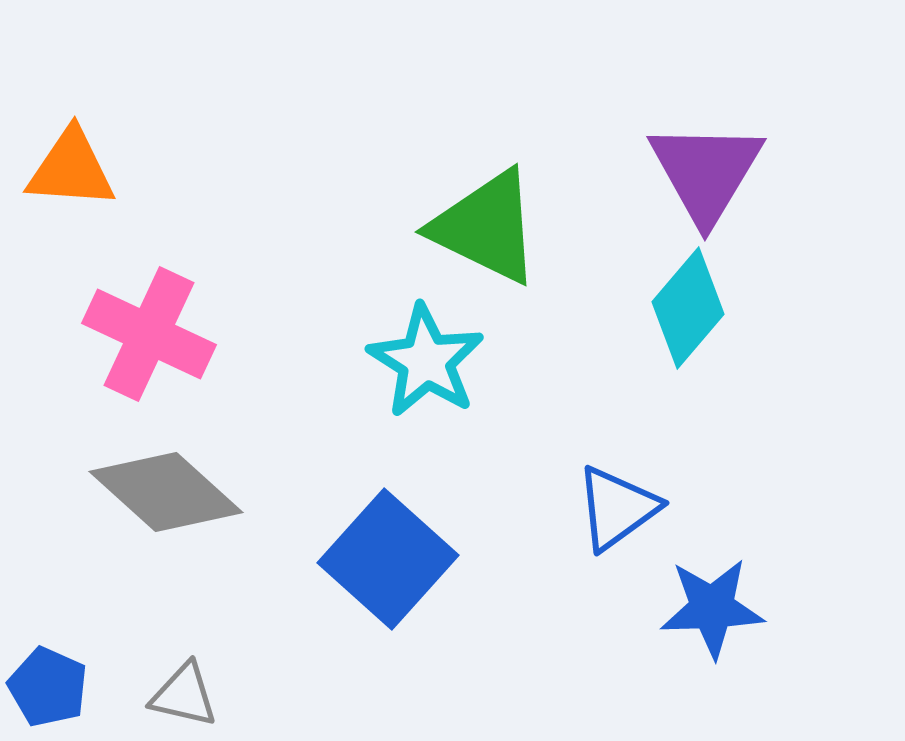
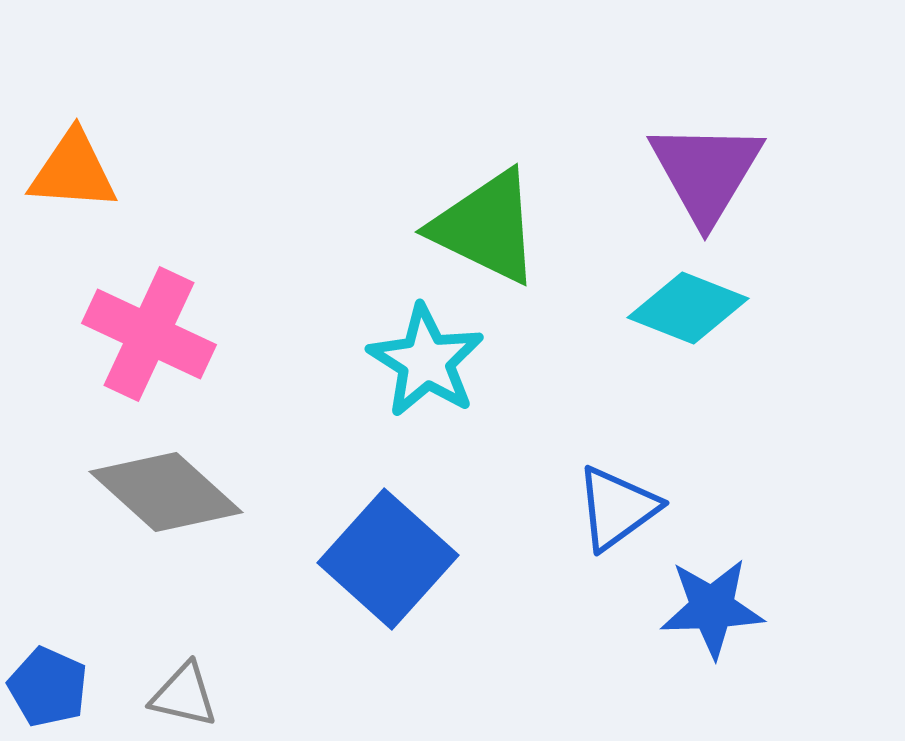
orange triangle: moved 2 px right, 2 px down
cyan diamond: rotated 71 degrees clockwise
